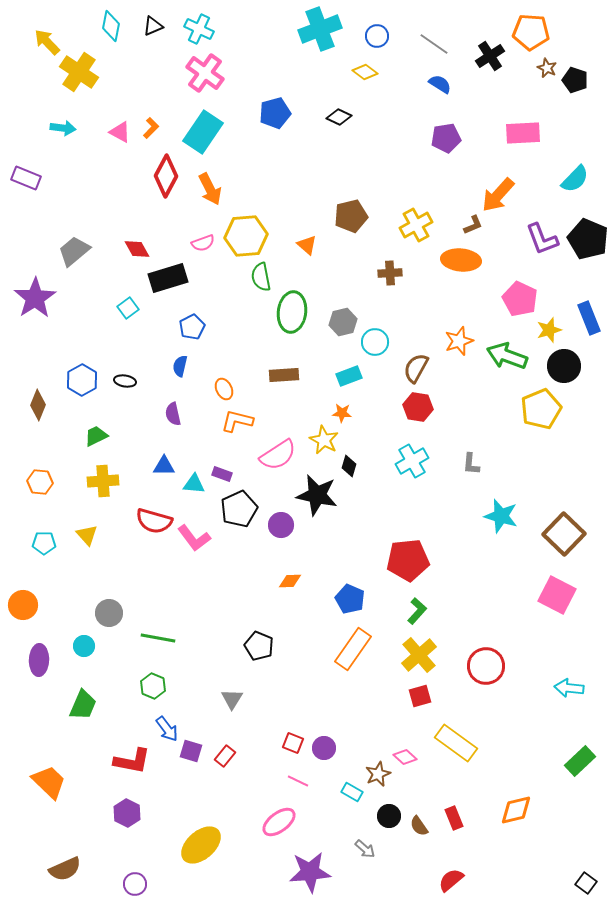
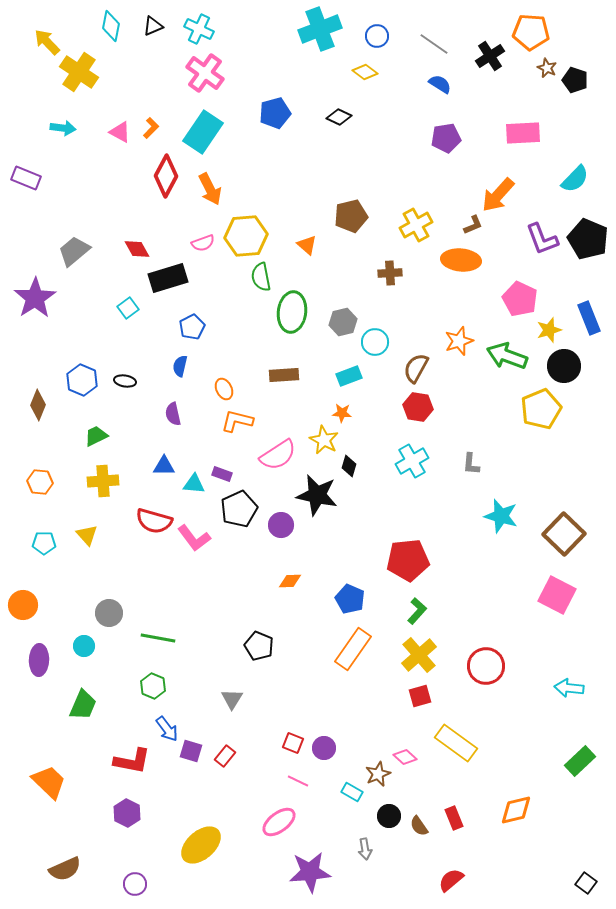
blue hexagon at (82, 380): rotated 8 degrees counterclockwise
gray arrow at (365, 849): rotated 40 degrees clockwise
